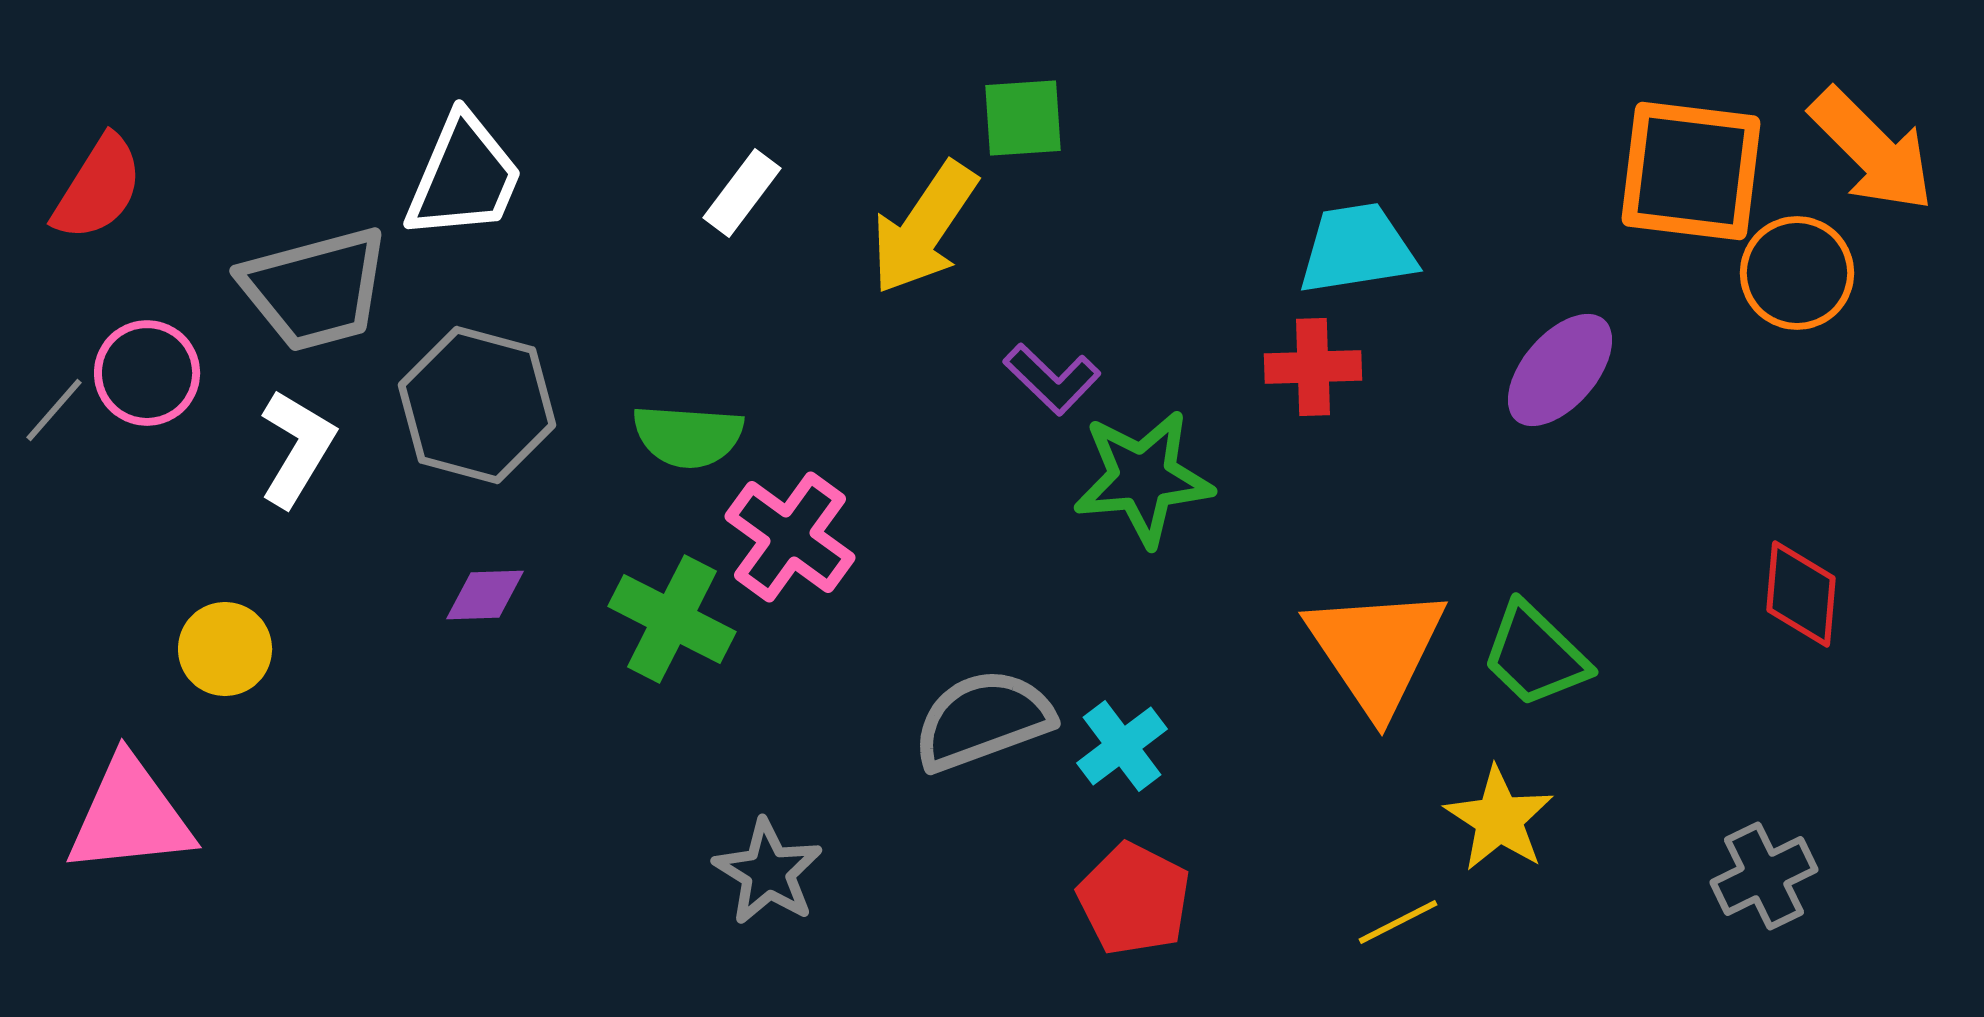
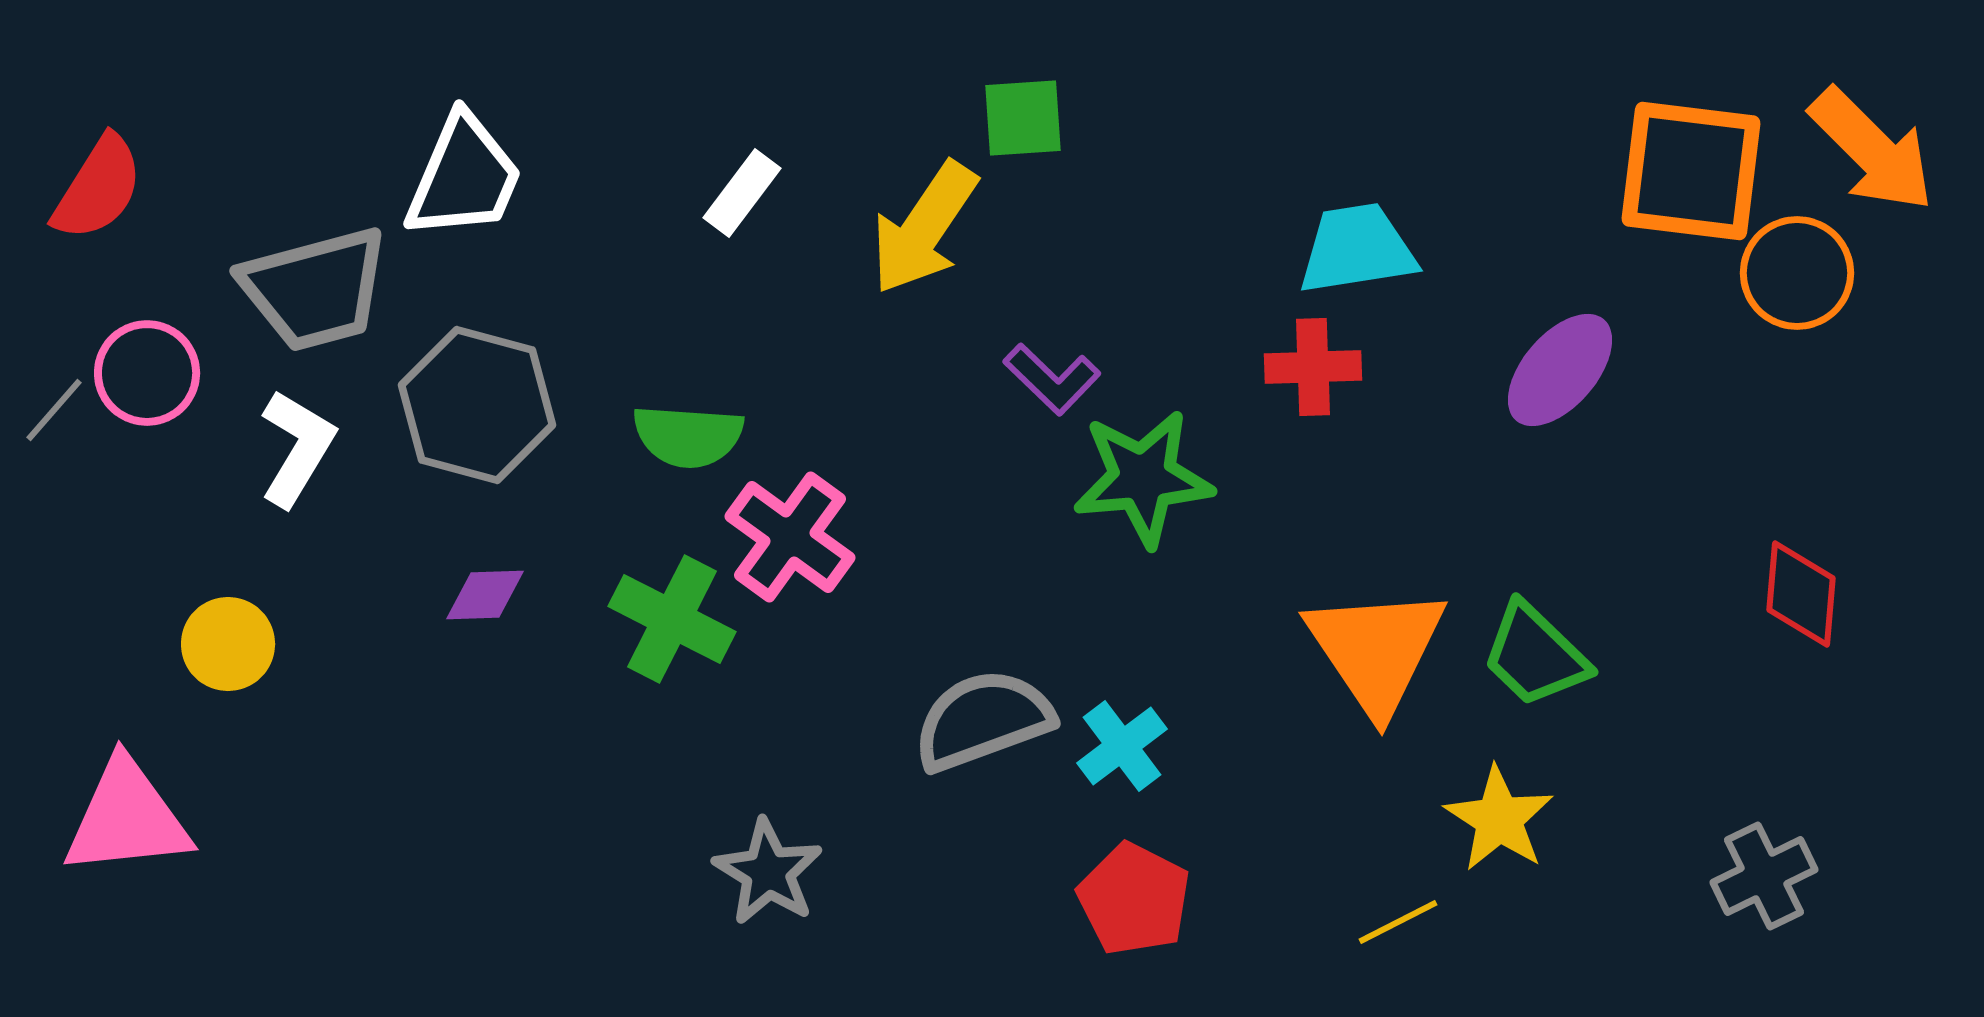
yellow circle: moved 3 px right, 5 px up
pink triangle: moved 3 px left, 2 px down
